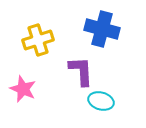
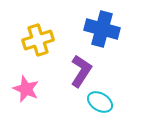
purple L-shape: rotated 36 degrees clockwise
pink star: moved 3 px right
cyan ellipse: moved 1 px left, 1 px down; rotated 15 degrees clockwise
